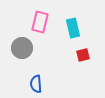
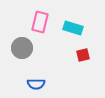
cyan rectangle: rotated 60 degrees counterclockwise
blue semicircle: rotated 84 degrees counterclockwise
